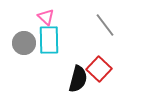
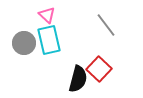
pink triangle: moved 1 px right, 2 px up
gray line: moved 1 px right
cyan rectangle: rotated 12 degrees counterclockwise
